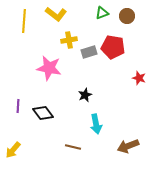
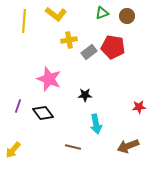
gray rectangle: rotated 21 degrees counterclockwise
pink star: moved 11 px down; rotated 10 degrees clockwise
red star: moved 29 px down; rotated 24 degrees counterclockwise
black star: rotated 24 degrees clockwise
purple line: rotated 16 degrees clockwise
